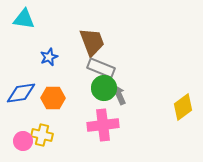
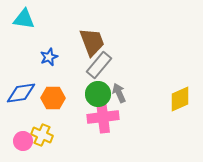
gray rectangle: moved 2 px left, 3 px up; rotated 72 degrees counterclockwise
green circle: moved 6 px left, 6 px down
gray arrow: moved 2 px up
yellow diamond: moved 3 px left, 8 px up; rotated 12 degrees clockwise
pink cross: moved 8 px up
yellow cross: rotated 10 degrees clockwise
